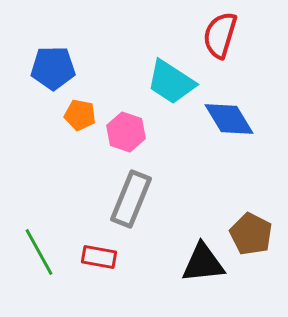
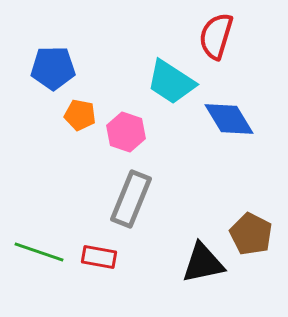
red semicircle: moved 4 px left, 1 px down
green line: rotated 42 degrees counterclockwise
black triangle: rotated 6 degrees counterclockwise
